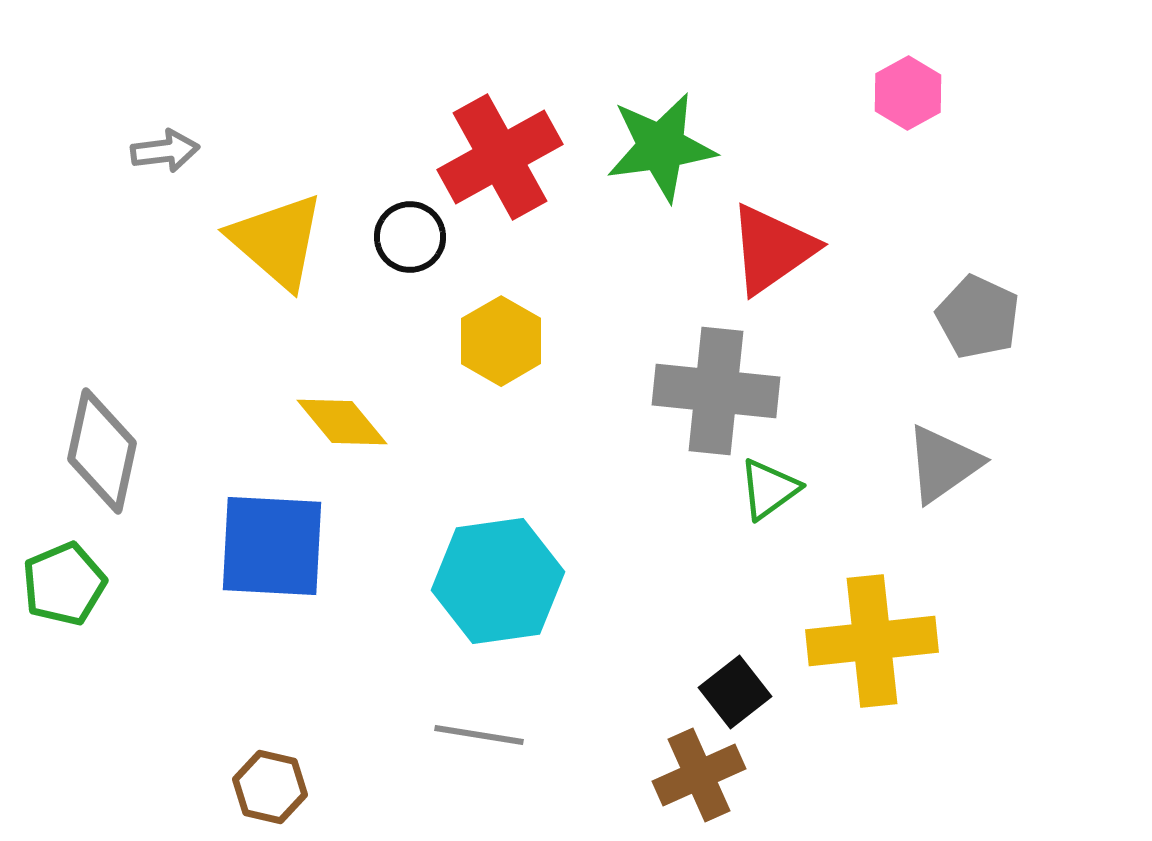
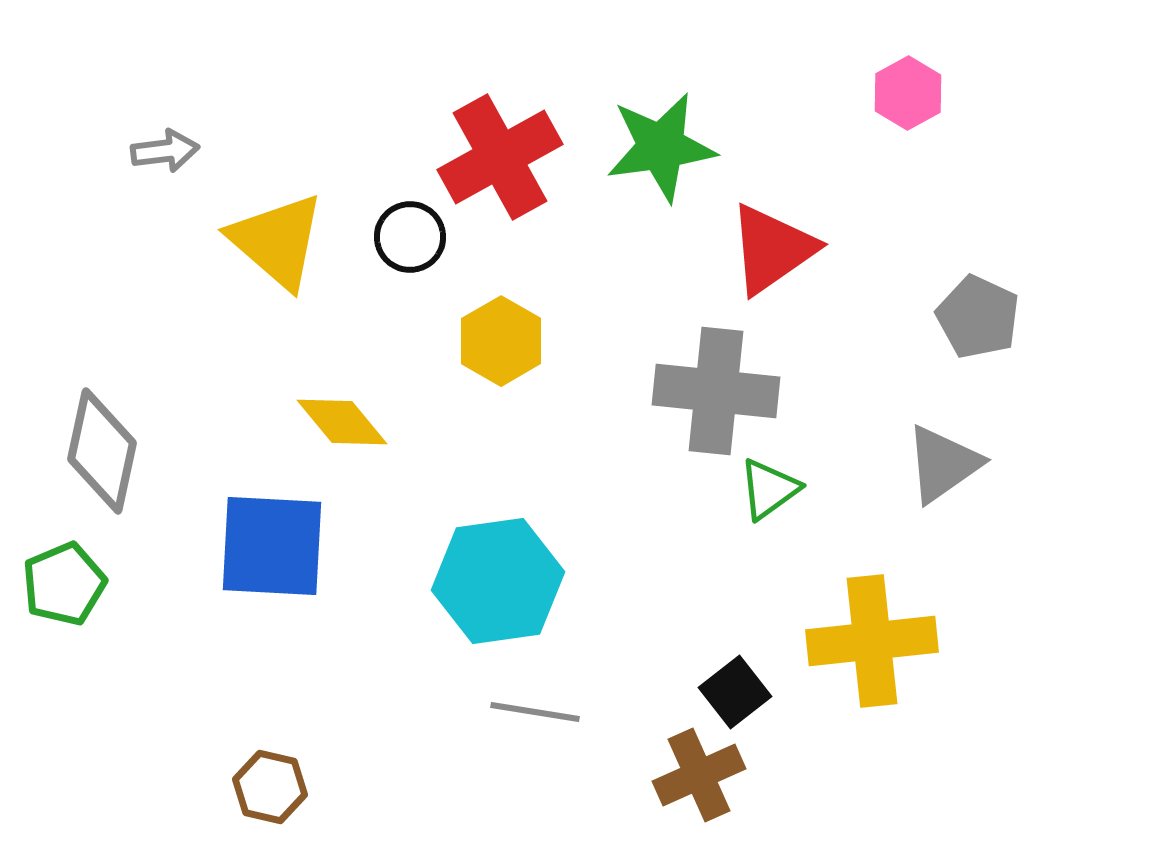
gray line: moved 56 px right, 23 px up
